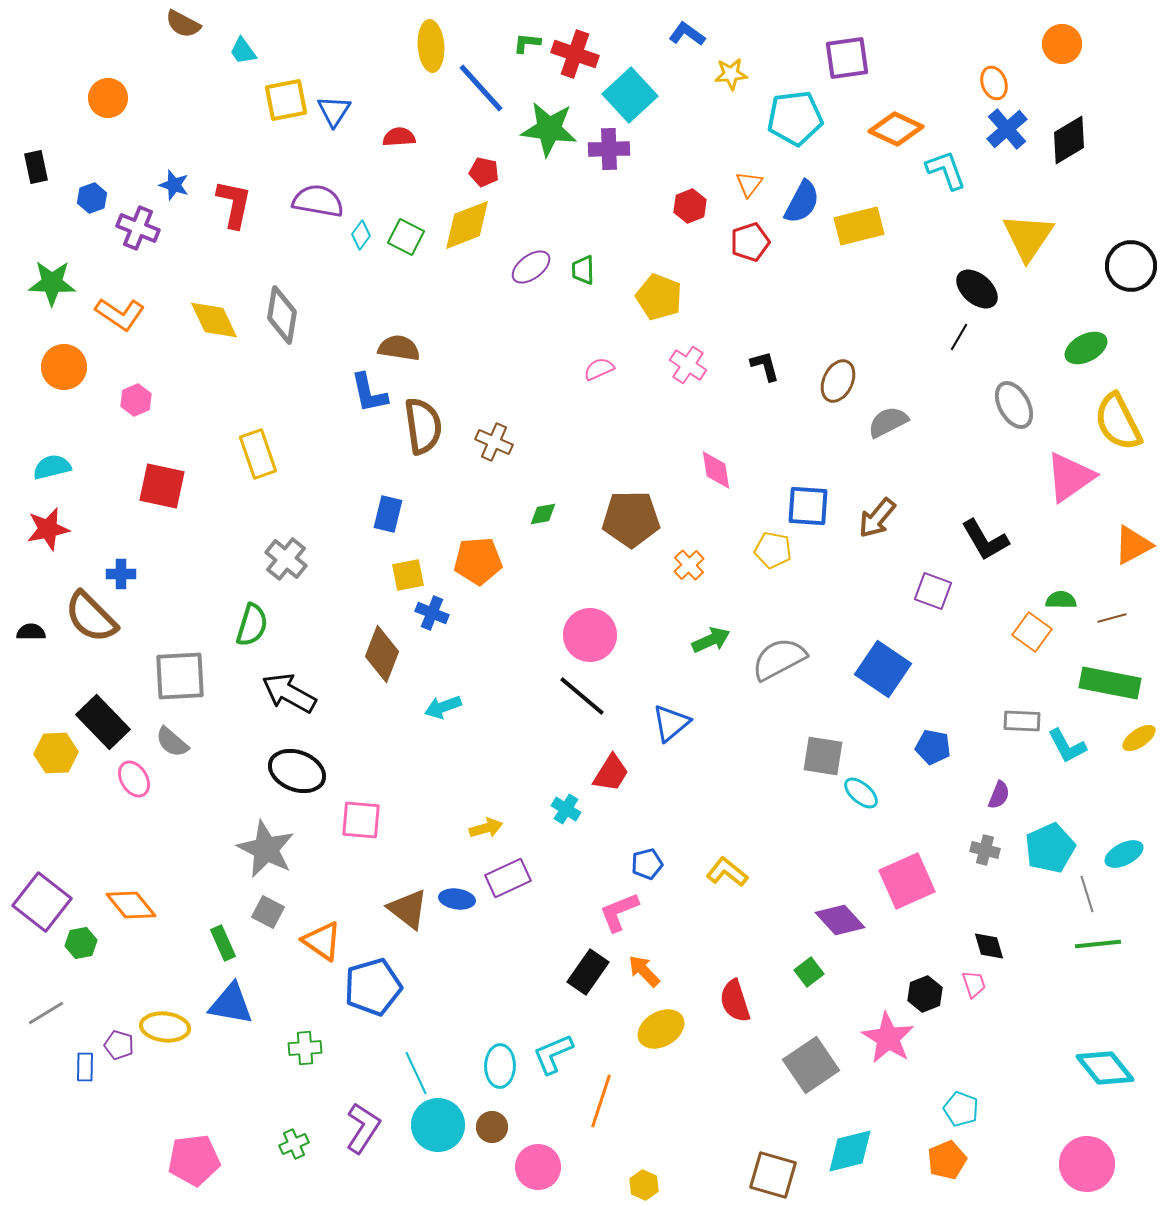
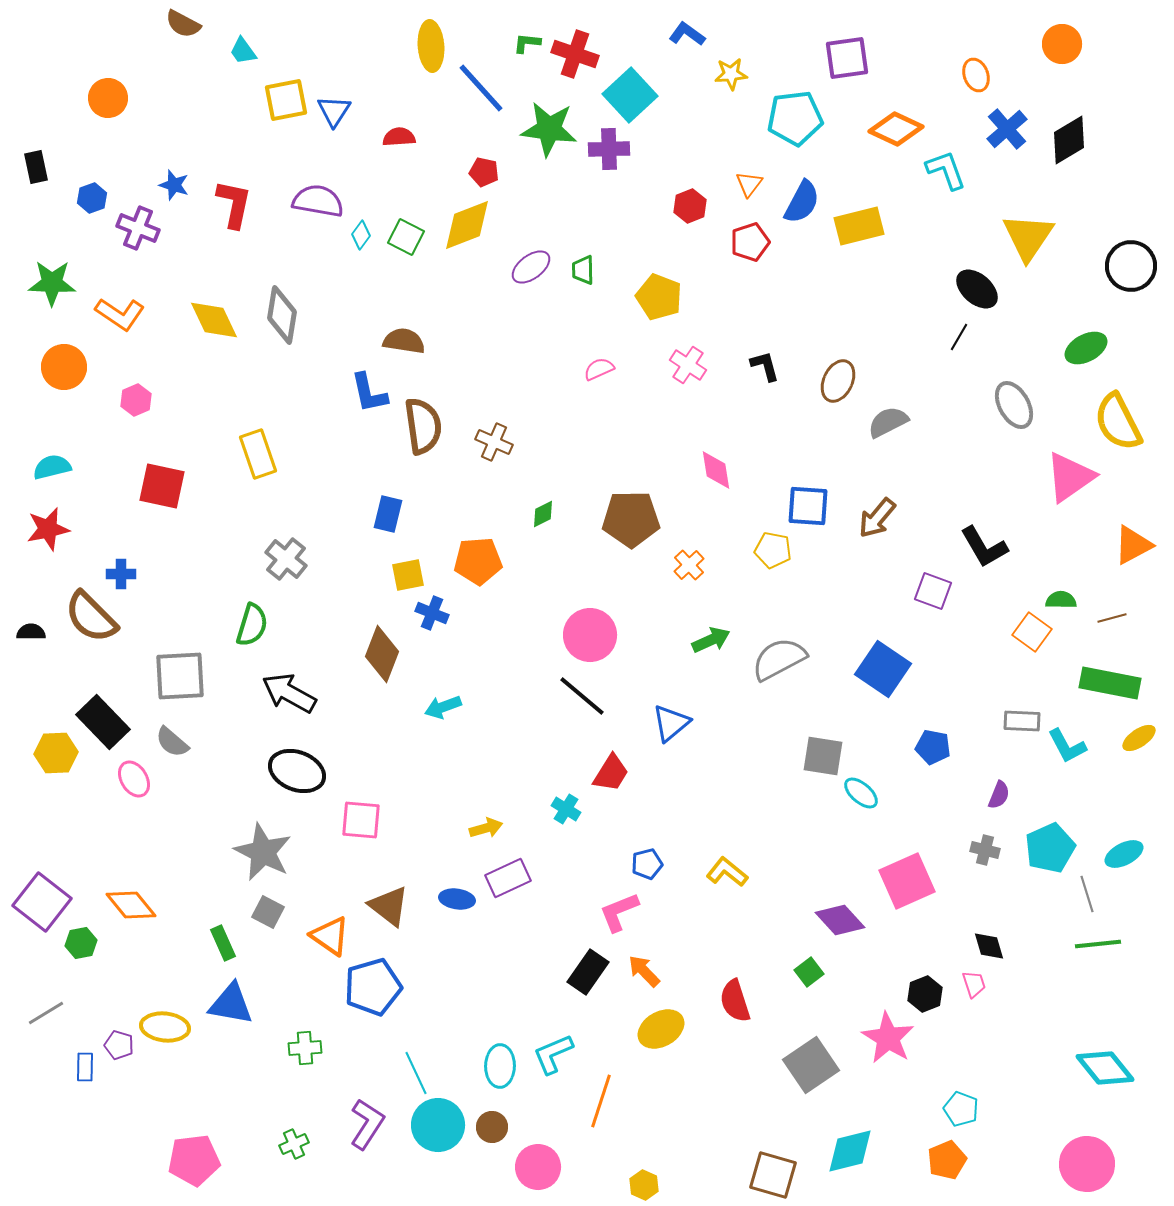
orange ellipse at (994, 83): moved 18 px left, 8 px up
brown semicircle at (399, 348): moved 5 px right, 7 px up
green diamond at (543, 514): rotated 16 degrees counterclockwise
black L-shape at (985, 540): moved 1 px left, 7 px down
gray star at (266, 849): moved 3 px left, 3 px down
brown triangle at (408, 909): moved 19 px left, 3 px up
orange triangle at (322, 941): moved 8 px right, 5 px up
purple L-shape at (363, 1128): moved 4 px right, 4 px up
